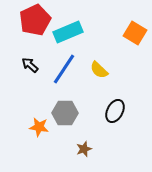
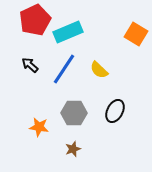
orange square: moved 1 px right, 1 px down
gray hexagon: moved 9 px right
brown star: moved 11 px left
